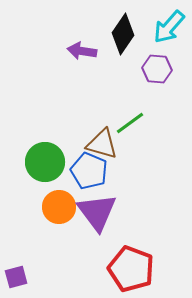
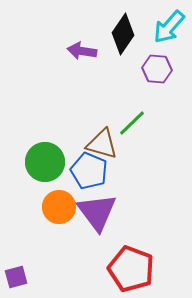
green line: moved 2 px right; rotated 8 degrees counterclockwise
